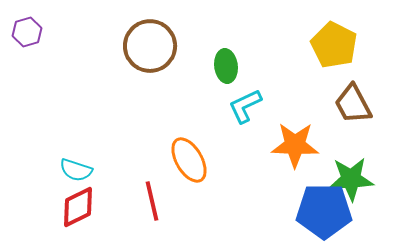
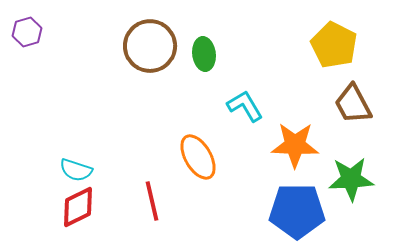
green ellipse: moved 22 px left, 12 px up
cyan L-shape: rotated 84 degrees clockwise
orange ellipse: moved 9 px right, 3 px up
blue pentagon: moved 27 px left
